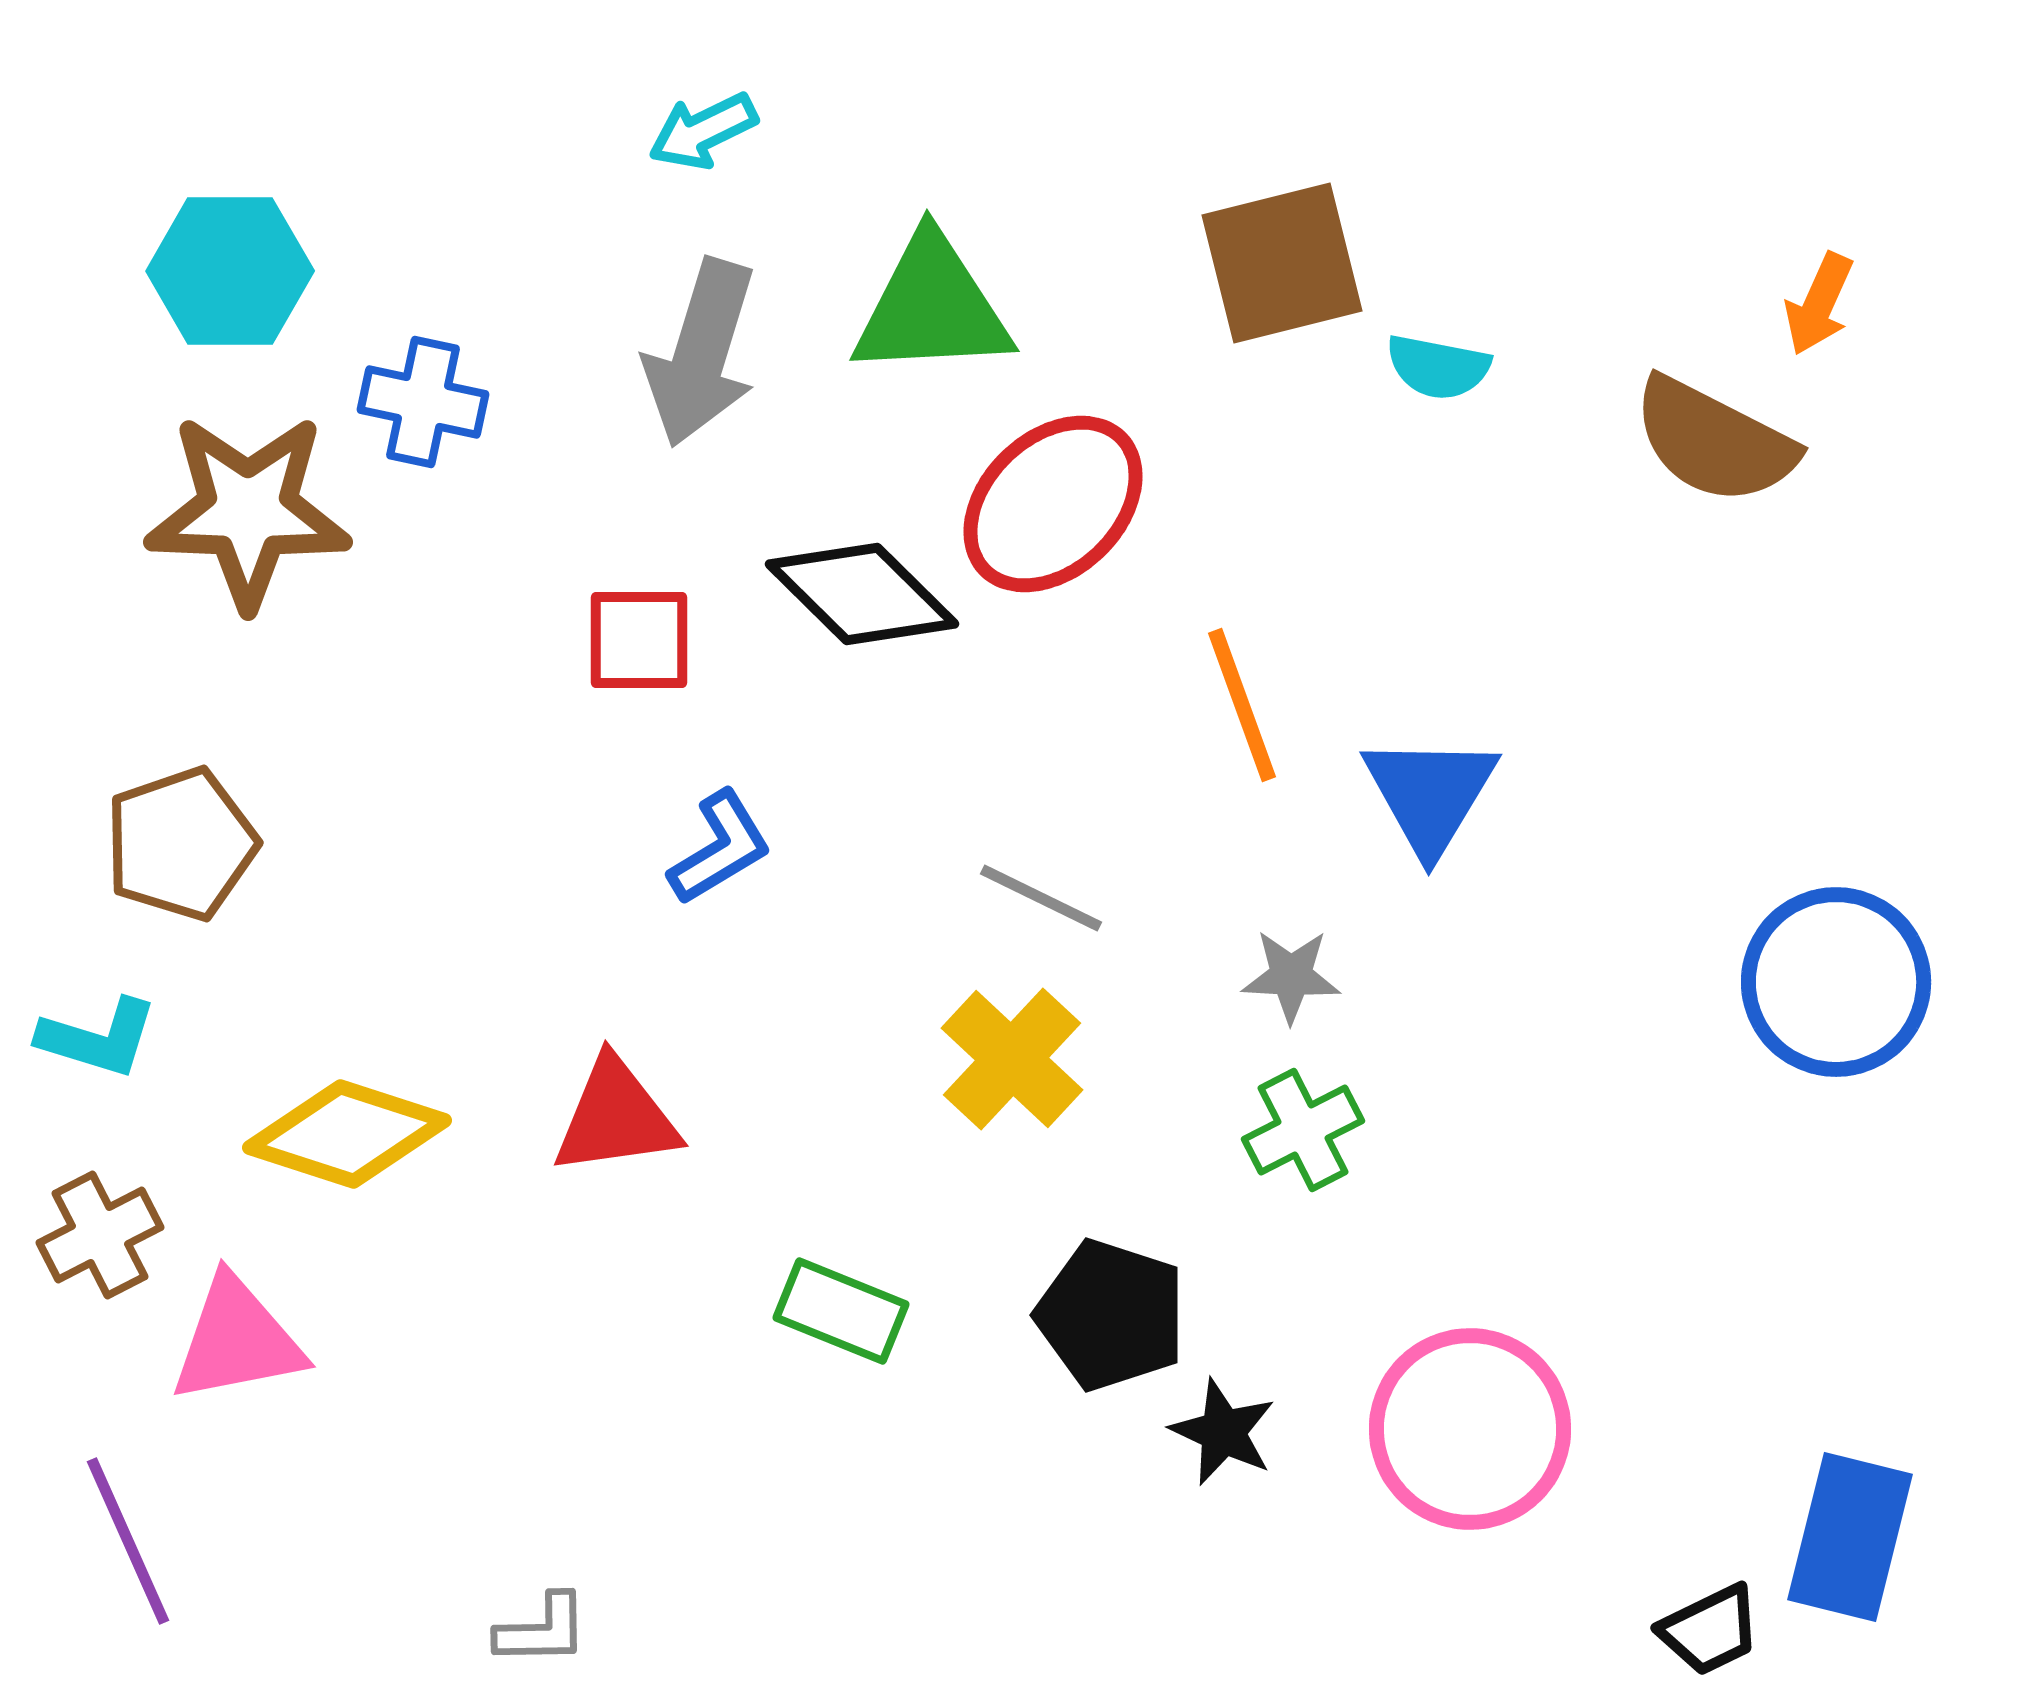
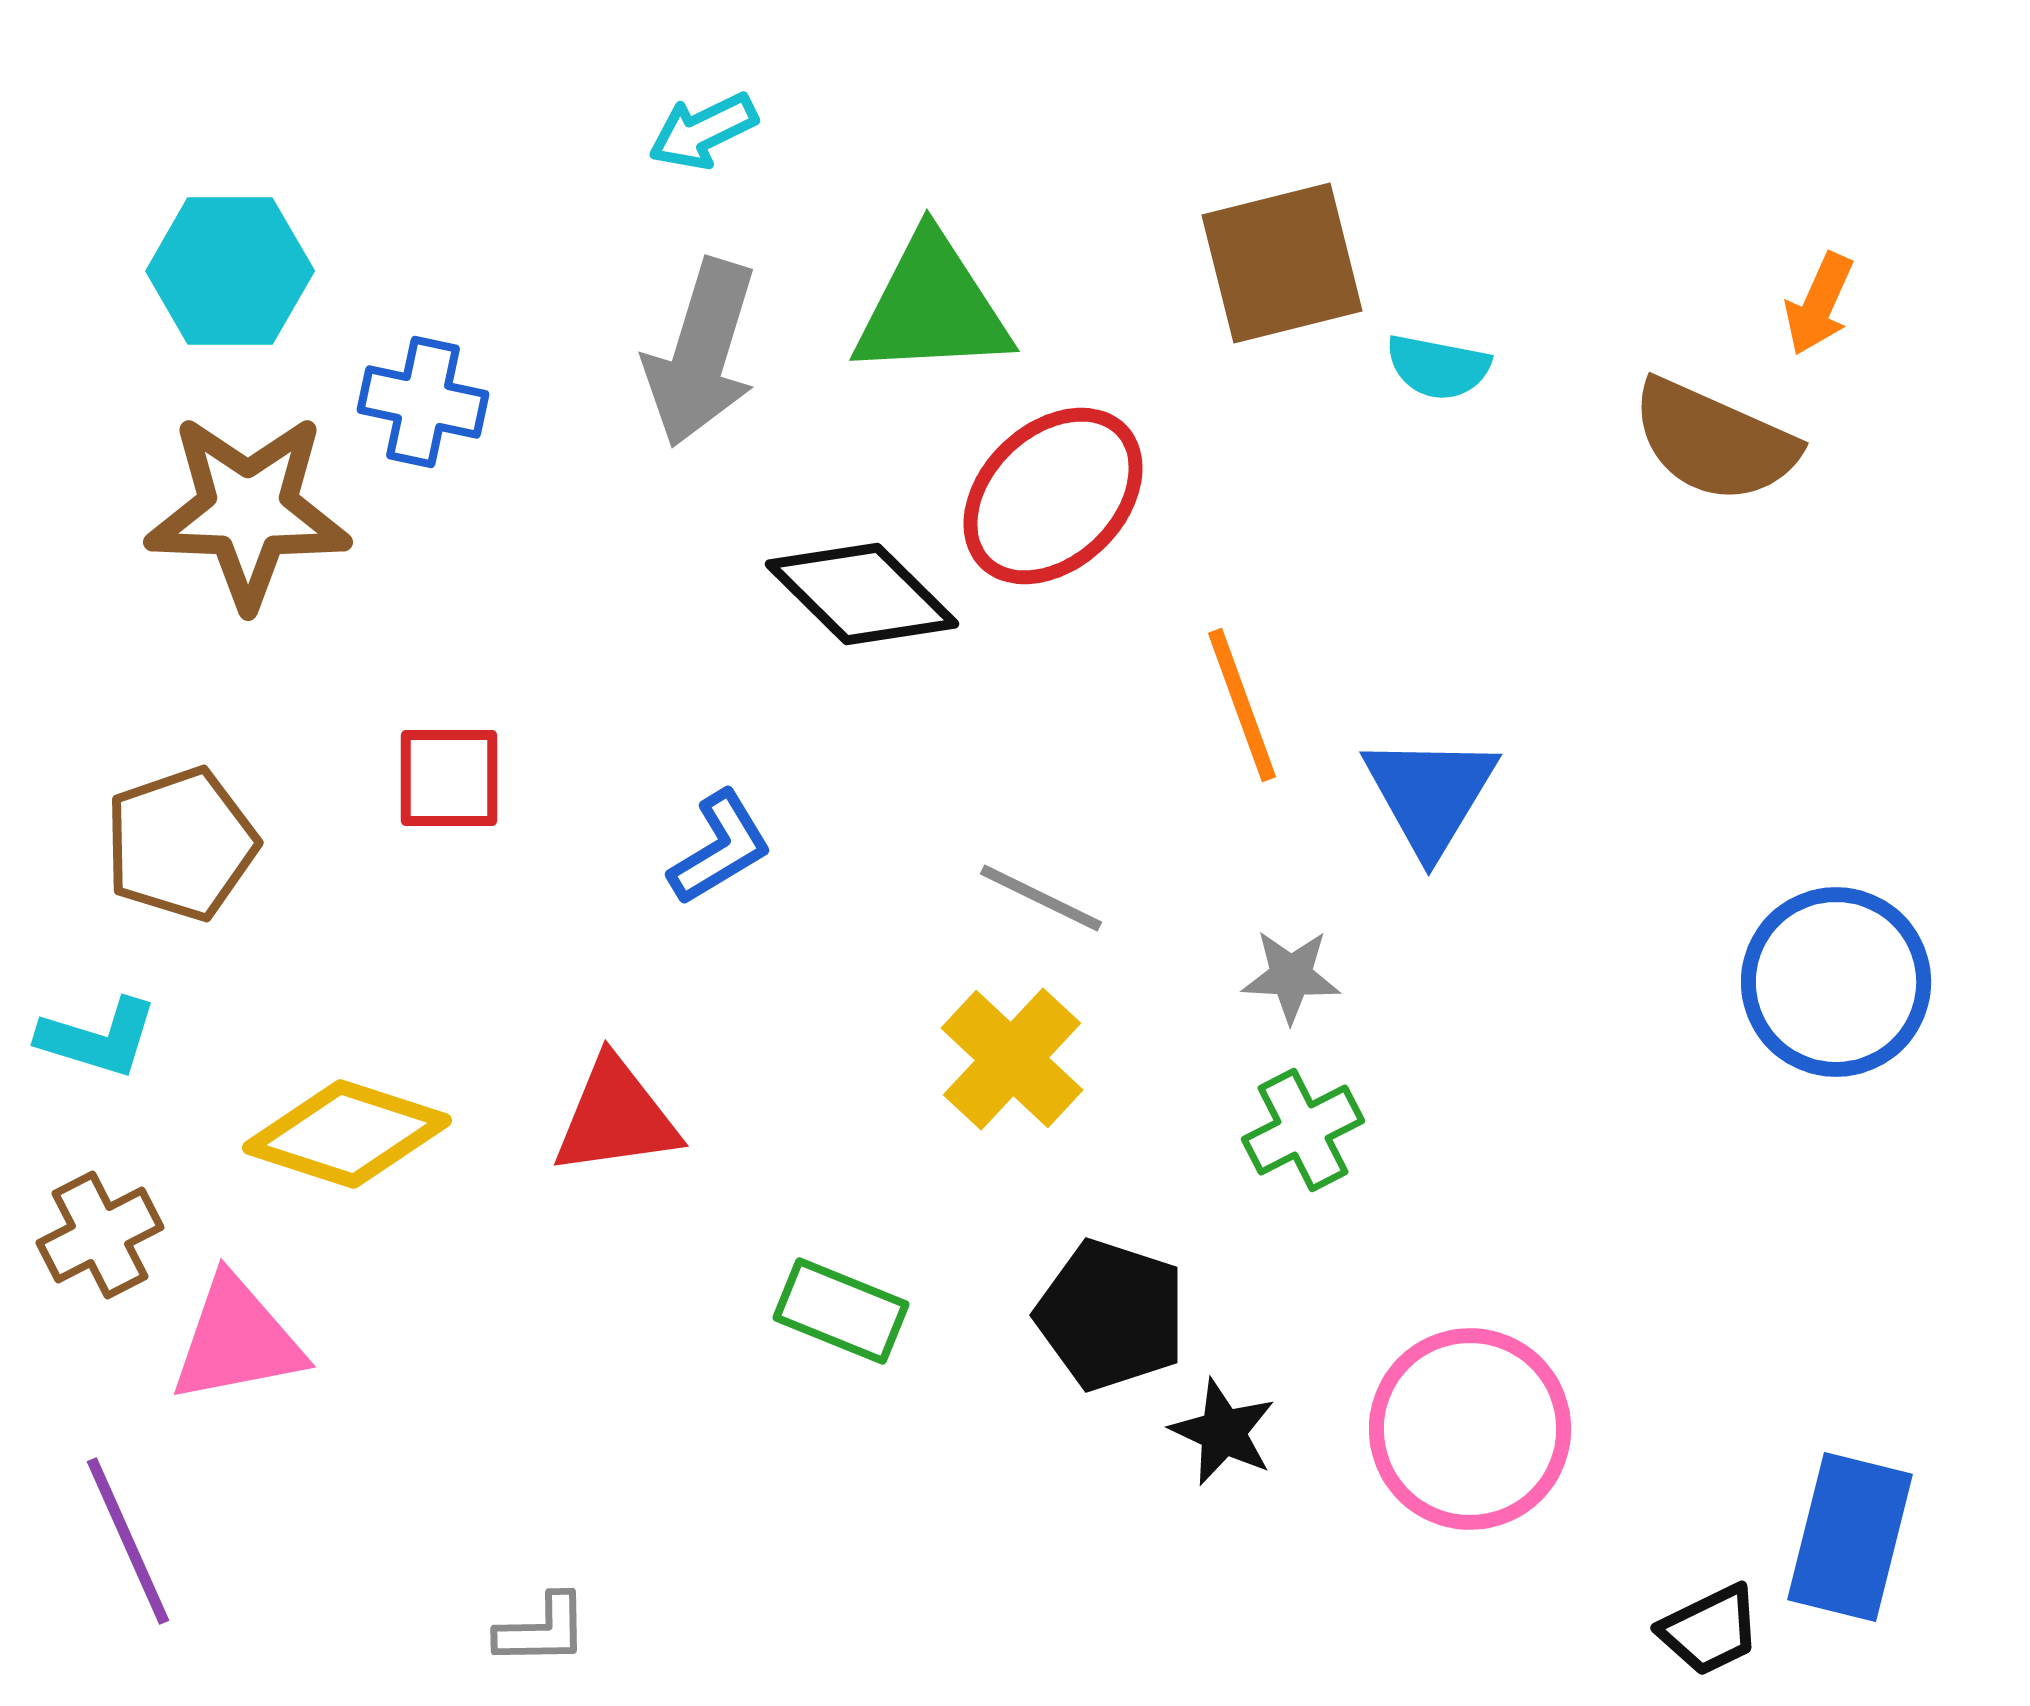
brown semicircle: rotated 3 degrees counterclockwise
red ellipse: moved 8 px up
red square: moved 190 px left, 138 px down
